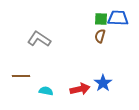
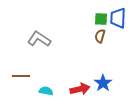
blue trapezoid: rotated 90 degrees counterclockwise
